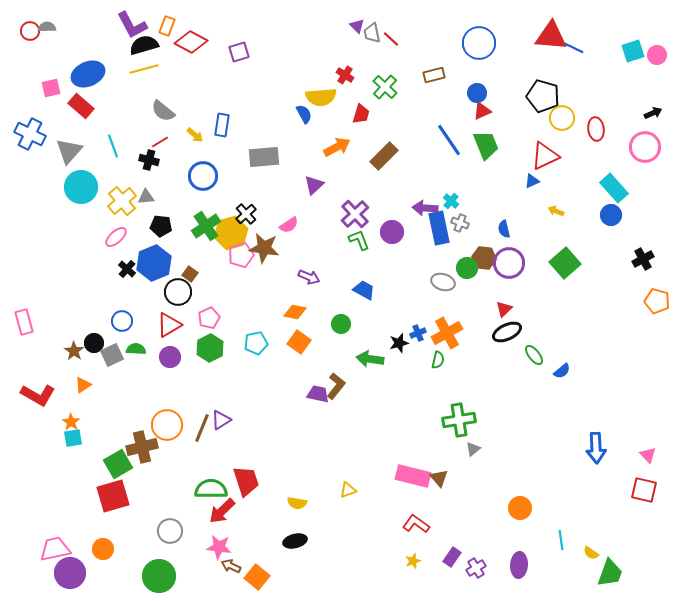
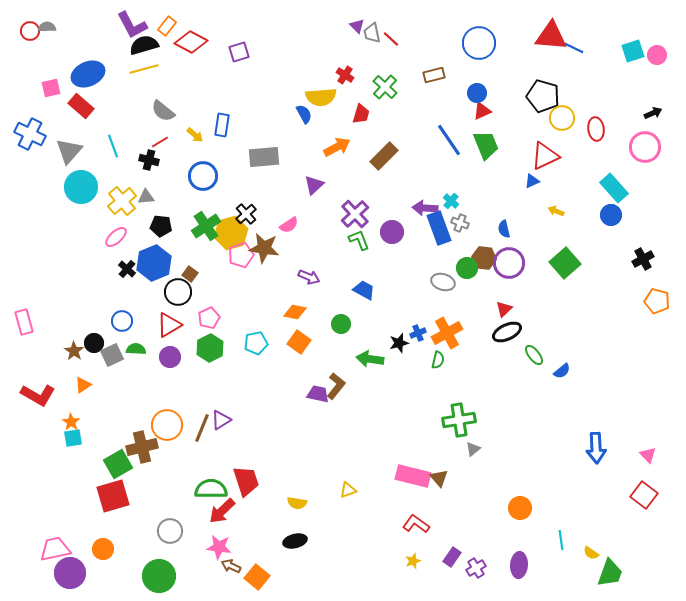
orange rectangle at (167, 26): rotated 18 degrees clockwise
blue rectangle at (439, 228): rotated 8 degrees counterclockwise
red square at (644, 490): moved 5 px down; rotated 24 degrees clockwise
